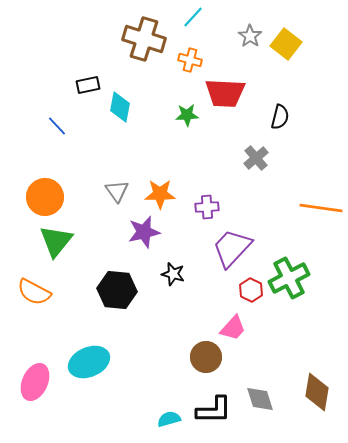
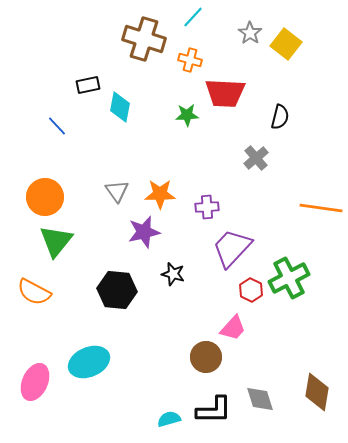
gray star: moved 3 px up
